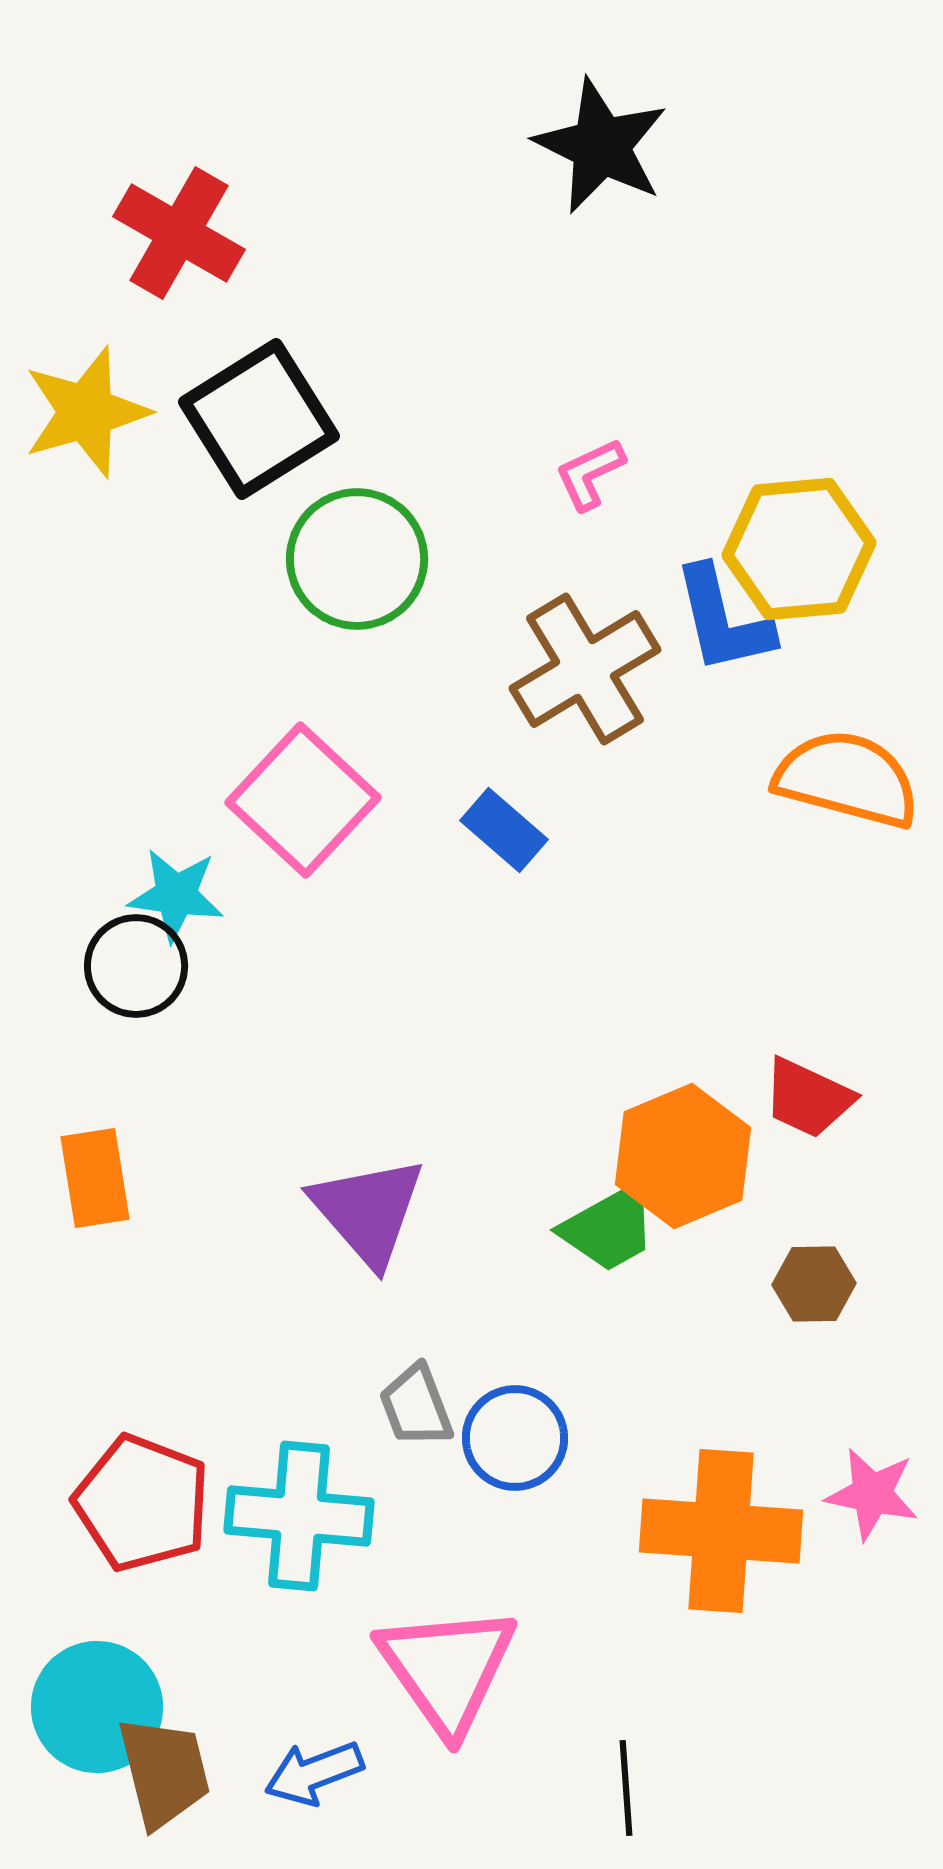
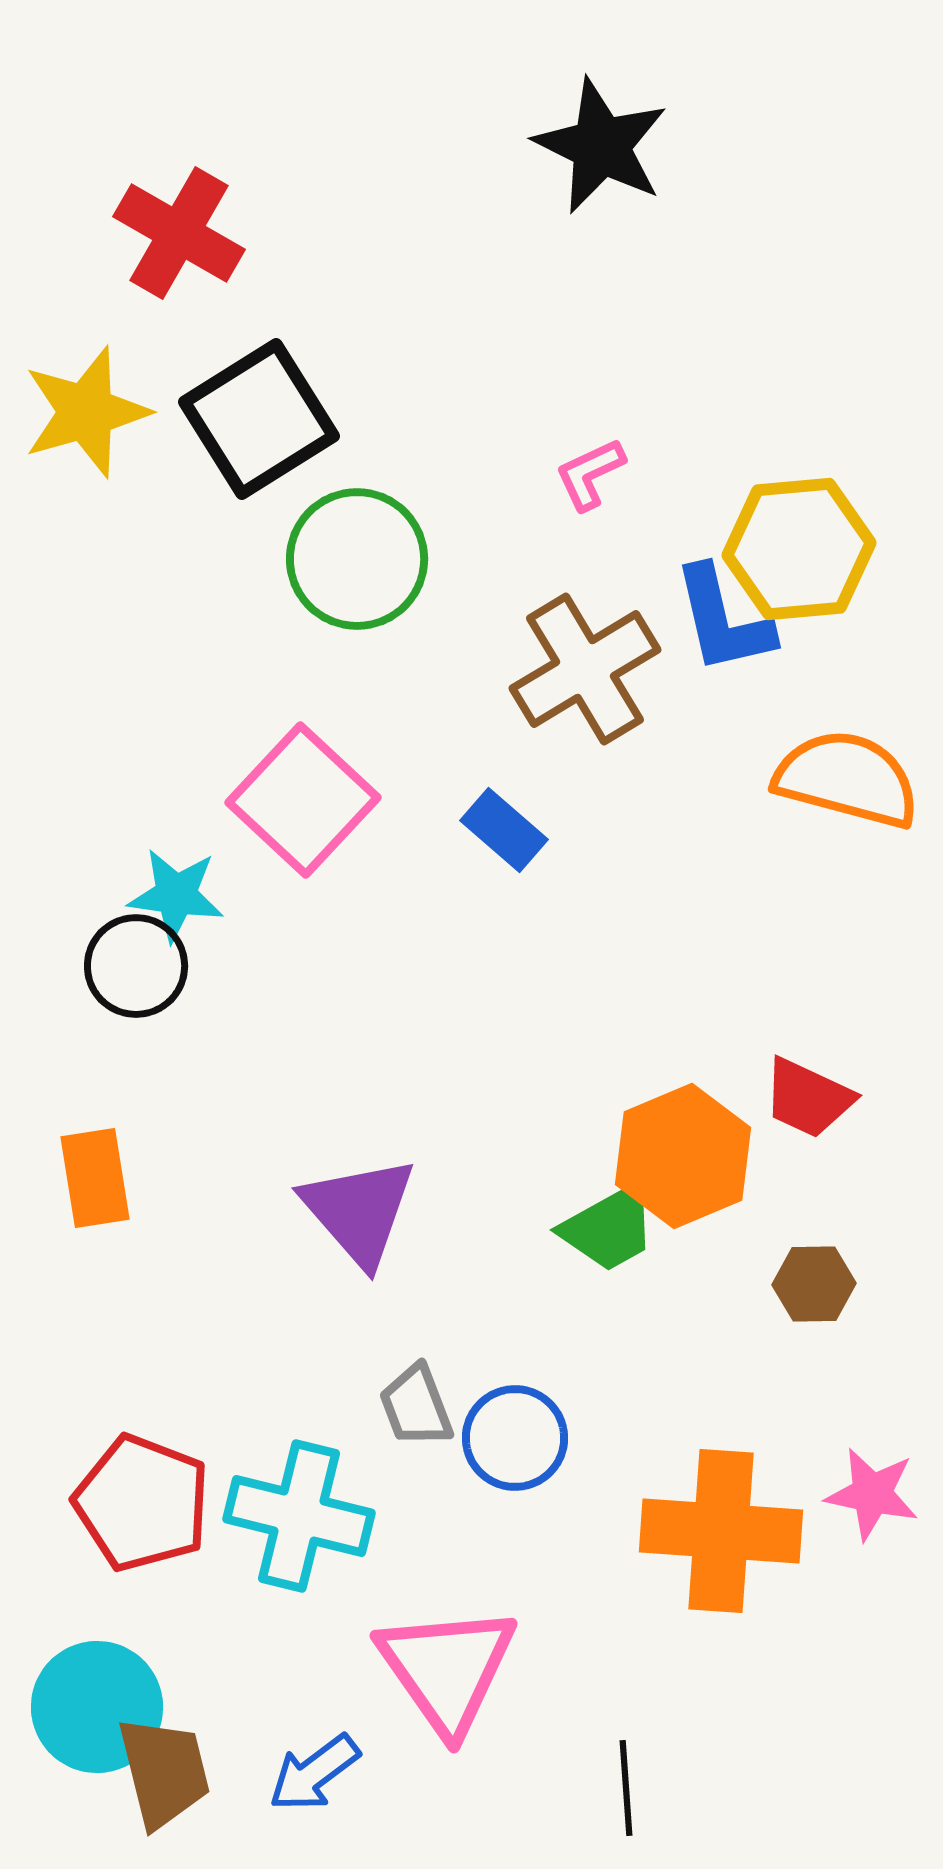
purple triangle: moved 9 px left
cyan cross: rotated 9 degrees clockwise
blue arrow: rotated 16 degrees counterclockwise
